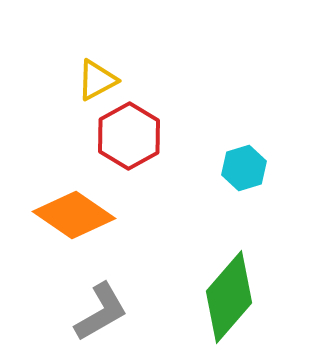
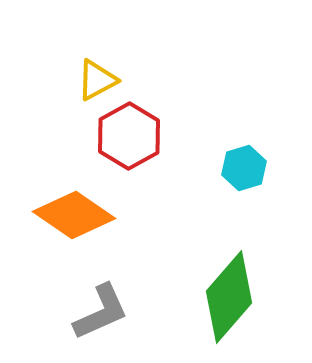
gray L-shape: rotated 6 degrees clockwise
